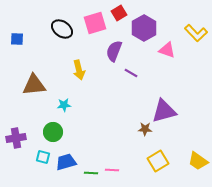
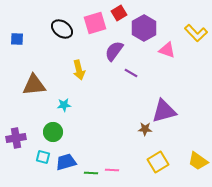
purple semicircle: rotated 15 degrees clockwise
yellow square: moved 1 px down
